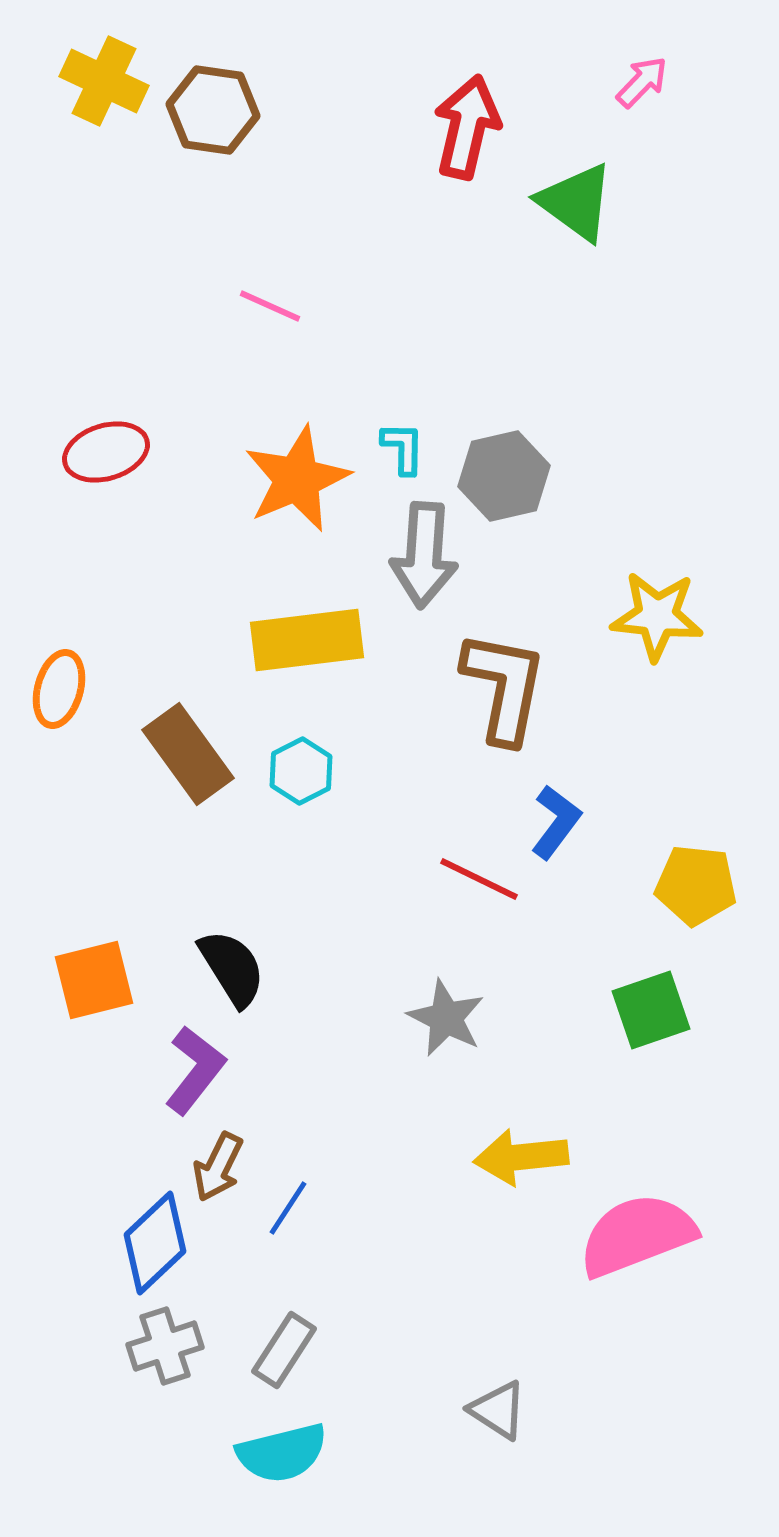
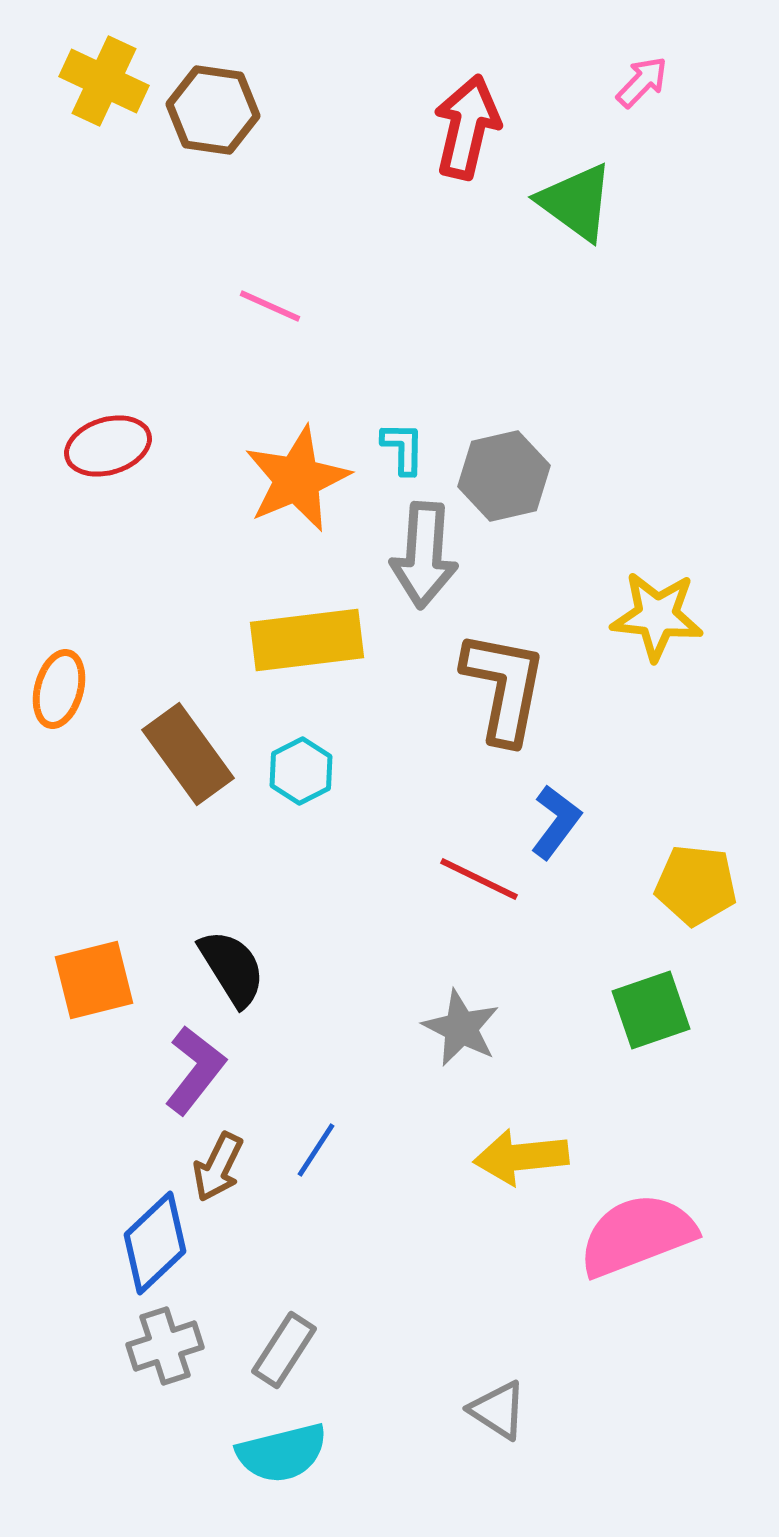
red ellipse: moved 2 px right, 6 px up
gray star: moved 15 px right, 10 px down
blue line: moved 28 px right, 58 px up
